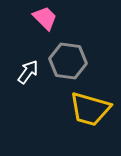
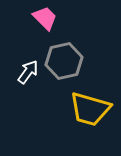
gray hexagon: moved 4 px left; rotated 21 degrees counterclockwise
